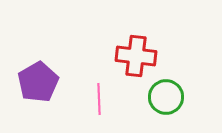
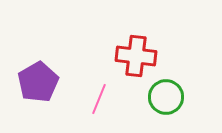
pink line: rotated 24 degrees clockwise
